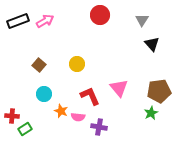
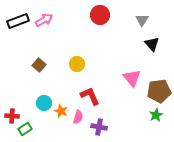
pink arrow: moved 1 px left, 1 px up
pink triangle: moved 13 px right, 10 px up
cyan circle: moved 9 px down
green star: moved 5 px right, 2 px down
pink semicircle: rotated 80 degrees counterclockwise
